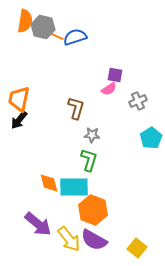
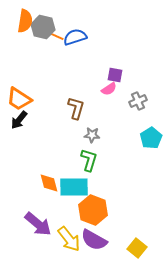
orange trapezoid: rotated 68 degrees counterclockwise
